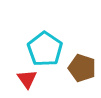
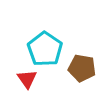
brown pentagon: rotated 8 degrees counterclockwise
